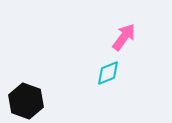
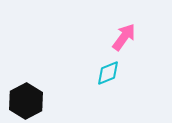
black hexagon: rotated 12 degrees clockwise
